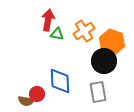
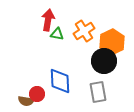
orange hexagon: rotated 15 degrees clockwise
